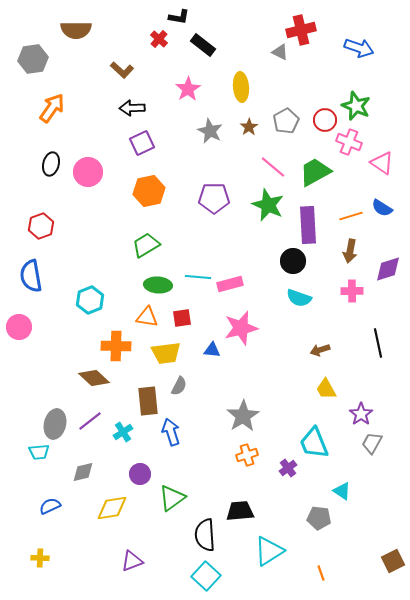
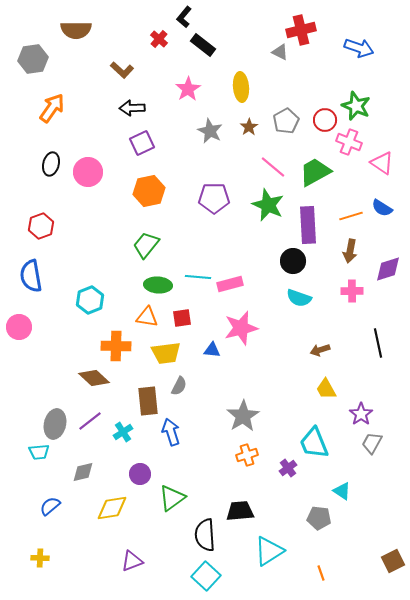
black L-shape at (179, 17): moved 5 px right; rotated 120 degrees clockwise
green trapezoid at (146, 245): rotated 20 degrees counterclockwise
blue semicircle at (50, 506): rotated 15 degrees counterclockwise
